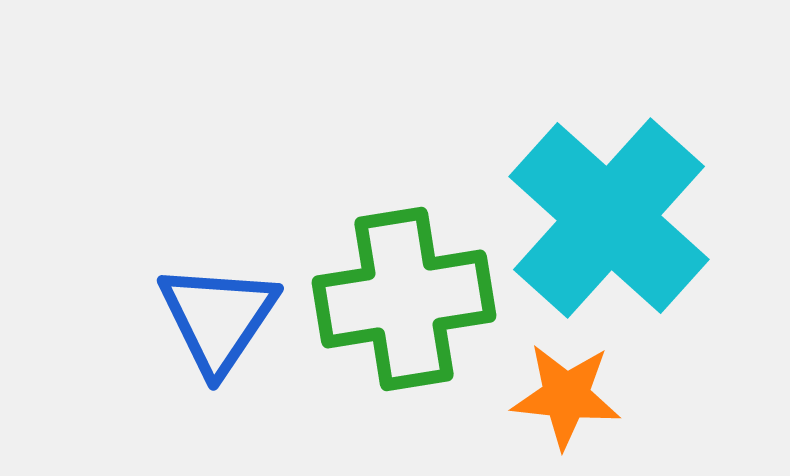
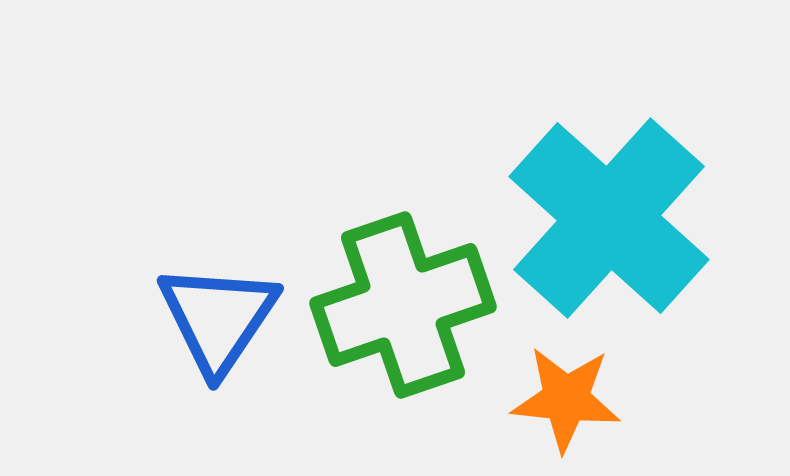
green cross: moved 1 px left, 6 px down; rotated 10 degrees counterclockwise
orange star: moved 3 px down
